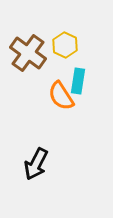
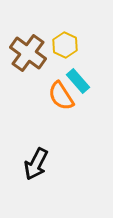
cyan rectangle: rotated 50 degrees counterclockwise
